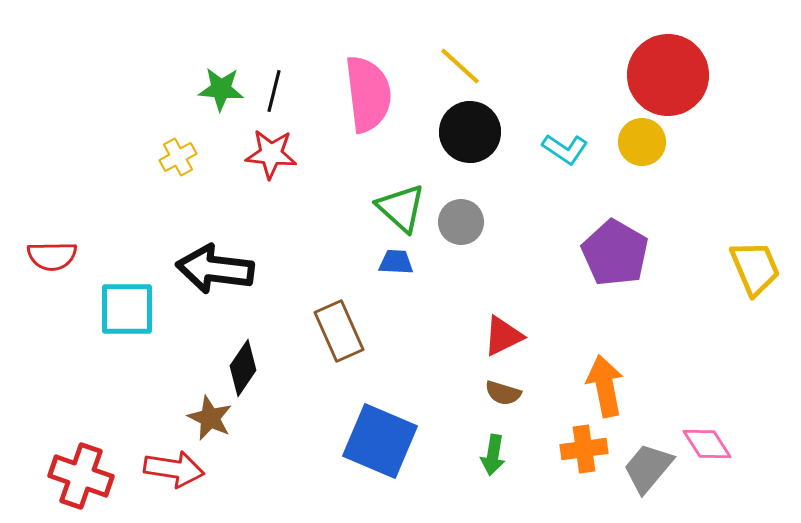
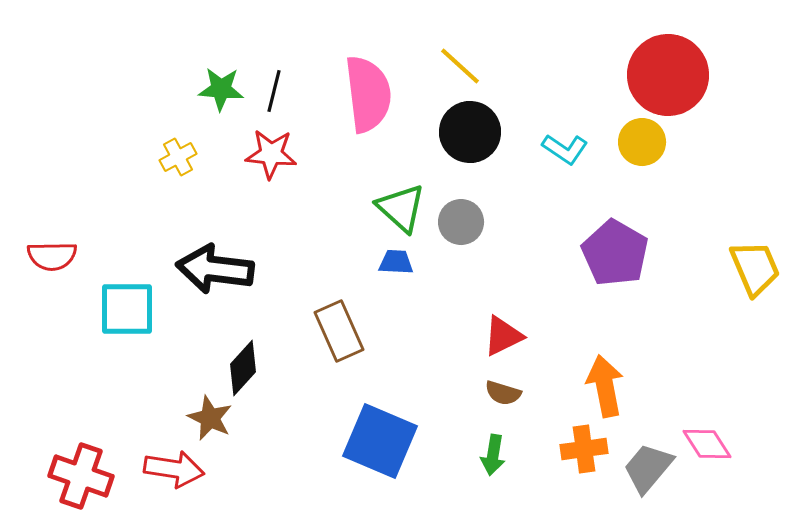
black diamond: rotated 8 degrees clockwise
